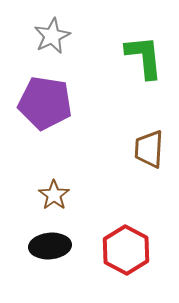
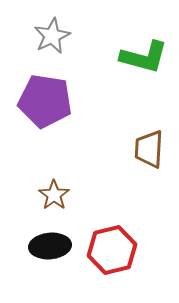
green L-shape: rotated 111 degrees clockwise
purple pentagon: moved 2 px up
red hexagon: moved 14 px left; rotated 18 degrees clockwise
